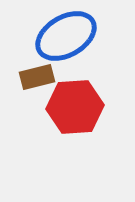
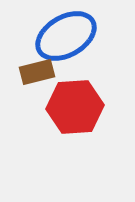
brown rectangle: moved 5 px up
